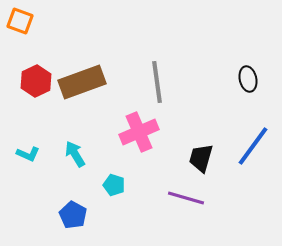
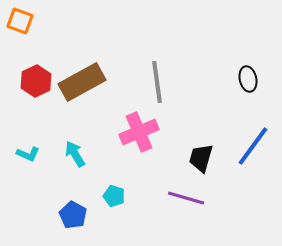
brown rectangle: rotated 9 degrees counterclockwise
cyan pentagon: moved 11 px down
